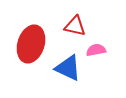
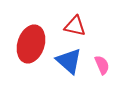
pink semicircle: moved 6 px right, 15 px down; rotated 78 degrees clockwise
blue triangle: moved 1 px right, 7 px up; rotated 16 degrees clockwise
